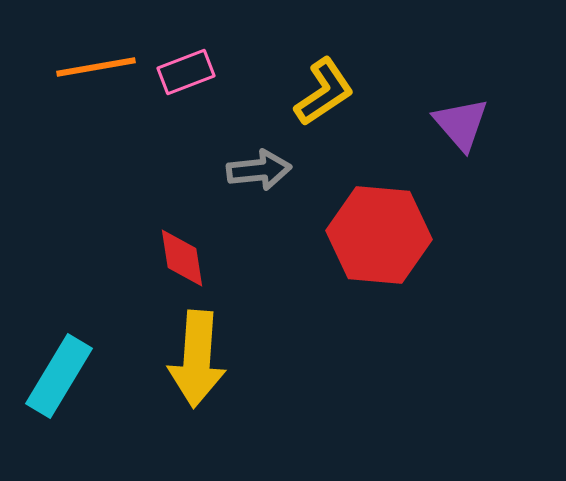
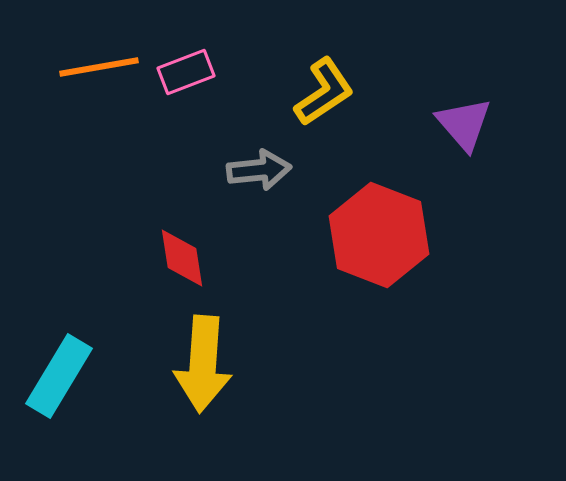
orange line: moved 3 px right
purple triangle: moved 3 px right
red hexagon: rotated 16 degrees clockwise
yellow arrow: moved 6 px right, 5 px down
